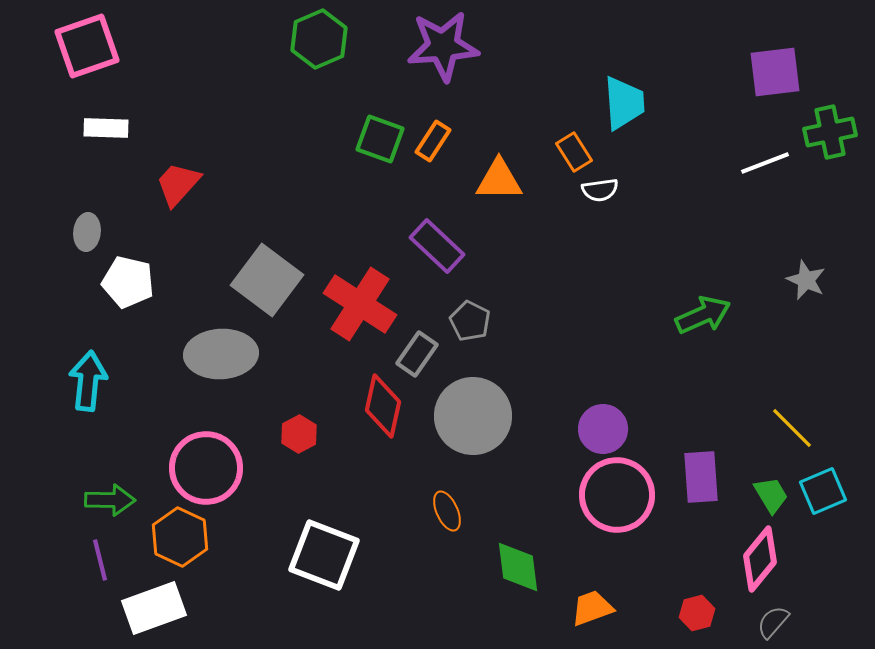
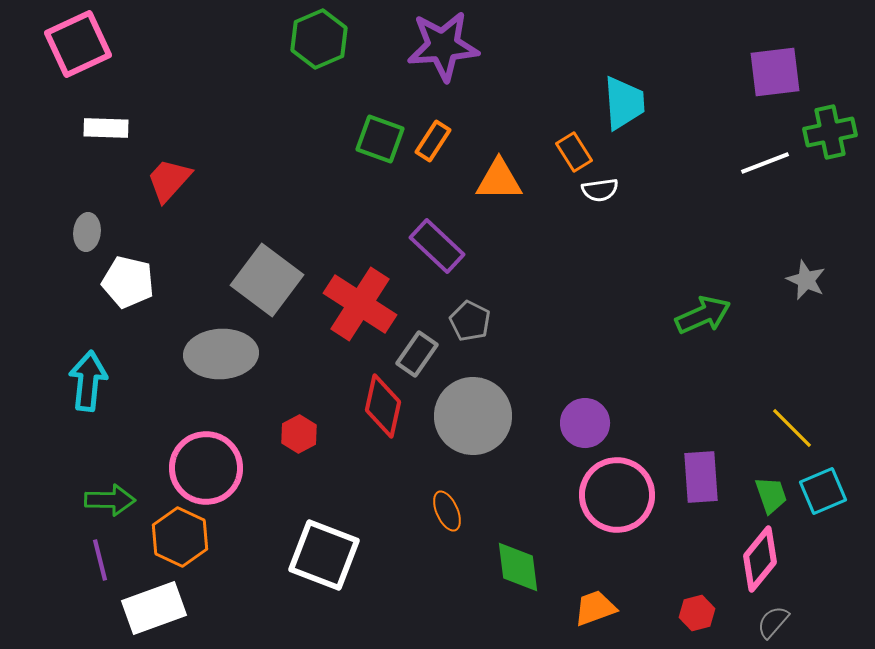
pink square at (87, 46): moved 9 px left, 2 px up; rotated 6 degrees counterclockwise
red trapezoid at (178, 184): moved 9 px left, 4 px up
purple circle at (603, 429): moved 18 px left, 6 px up
green trapezoid at (771, 495): rotated 12 degrees clockwise
orange trapezoid at (592, 608): moved 3 px right
